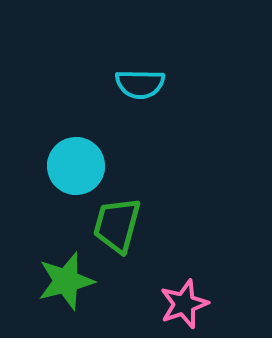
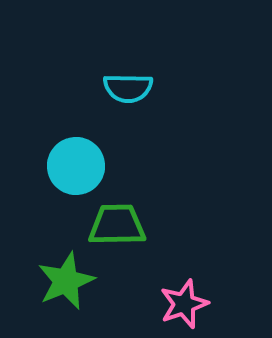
cyan semicircle: moved 12 px left, 4 px down
green trapezoid: rotated 74 degrees clockwise
green star: rotated 8 degrees counterclockwise
